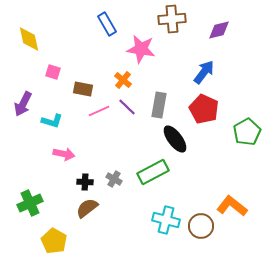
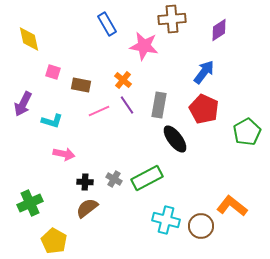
purple diamond: rotated 20 degrees counterclockwise
pink star: moved 3 px right, 3 px up
brown rectangle: moved 2 px left, 4 px up
purple line: moved 2 px up; rotated 12 degrees clockwise
green rectangle: moved 6 px left, 6 px down
